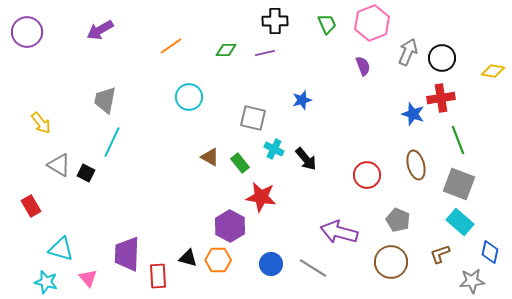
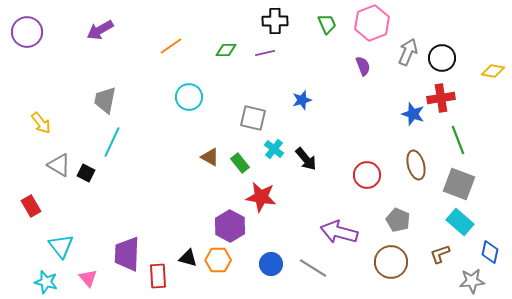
cyan cross at (274, 149): rotated 12 degrees clockwise
cyan triangle at (61, 249): moved 3 px up; rotated 36 degrees clockwise
